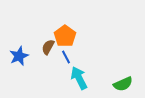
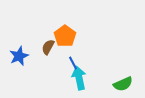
blue line: moved 7 px right, 6 px down
cyan arrow: rotated 15 degrees clockwise
